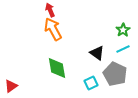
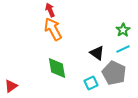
gray pentagon: moved 1 px left, 1 px up
